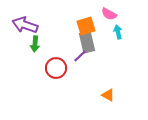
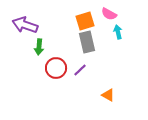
orange square: moved 1 px left, 5 px up
green arrow: moved 4 px right, 3 px down
purple line: moved 14 px down
